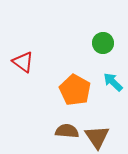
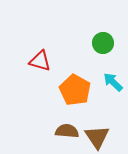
red triangle: moved 17 px right, 1 px up; rotated 20 degrees counterclockwise
